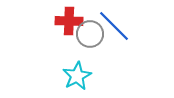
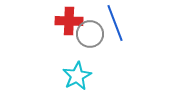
blue line: moved 1 px right, 3 px up; rotated 24 degrees clockwise
